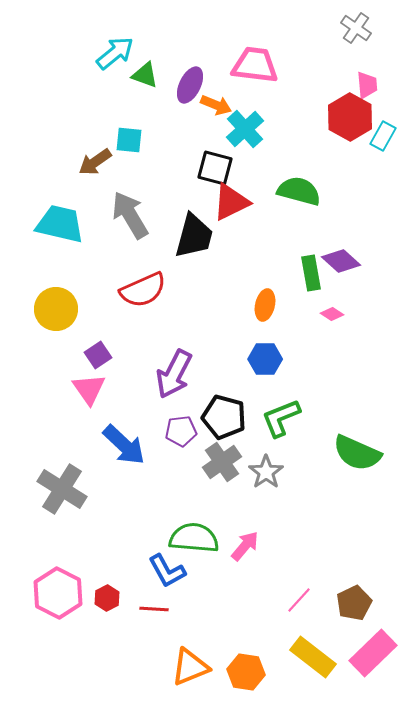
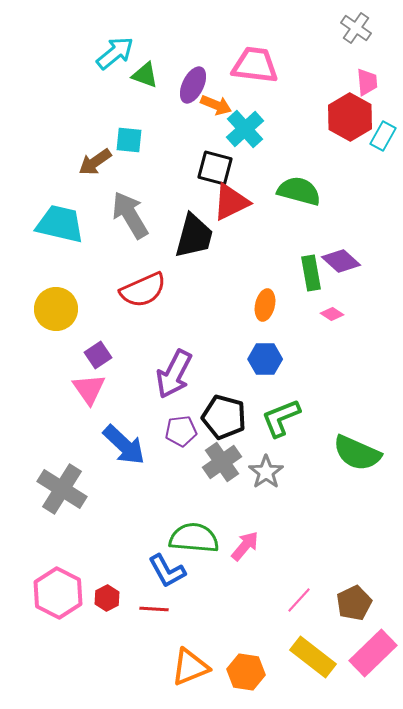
purple ellipse at (190, 85): moved 3 px right
pink trapezoid at (367, 85): moved 3 px up
